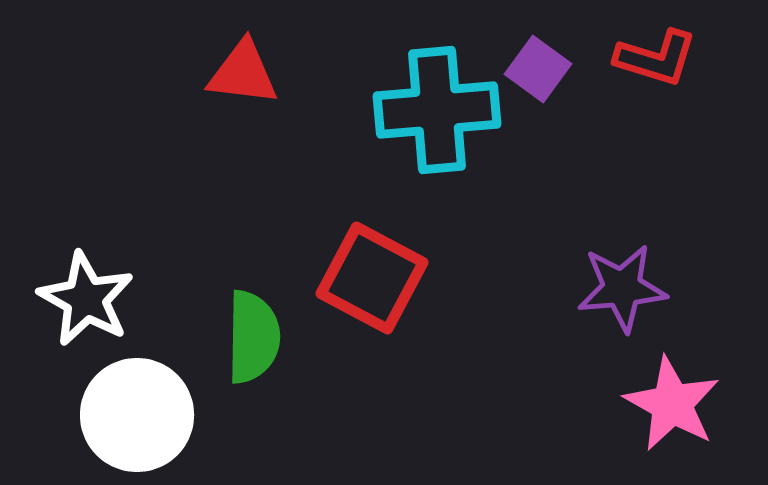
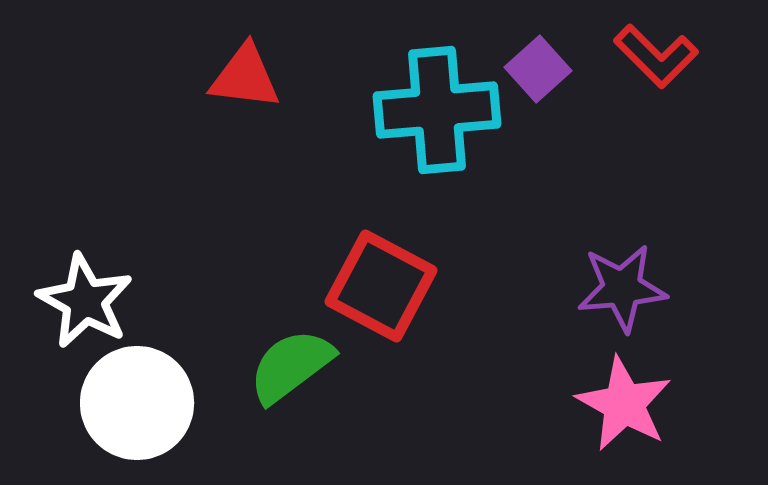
red L-shape: moved 2 px up; rotated 28 degrees clockwise
purple square: rotated 12 degrees clockwise
red triangle: moved 2 px right, 4 px down
red square: moved 9 px right, 8 px down
white star: moved 1 px left, 2 px down
green semicircle: moved 38 px right, 29 px down; rotated 128 degrees counterclockwise
pink star: moved 48 px left
white circle: moved 12 px up
